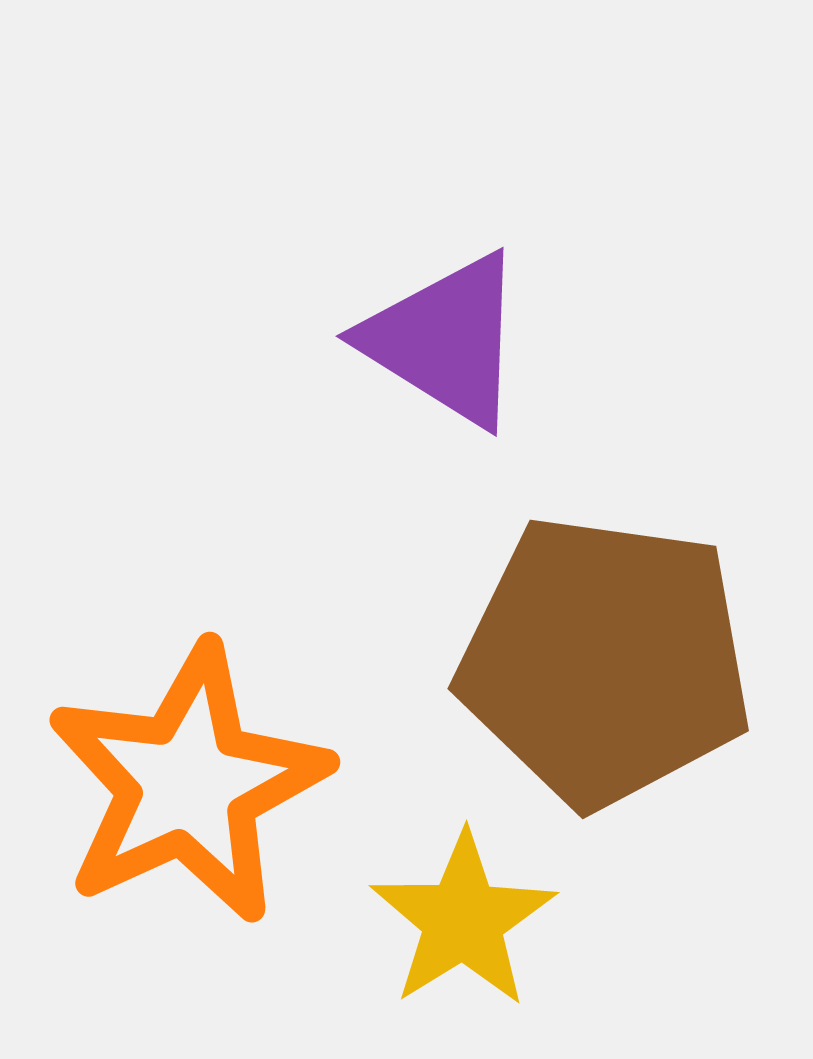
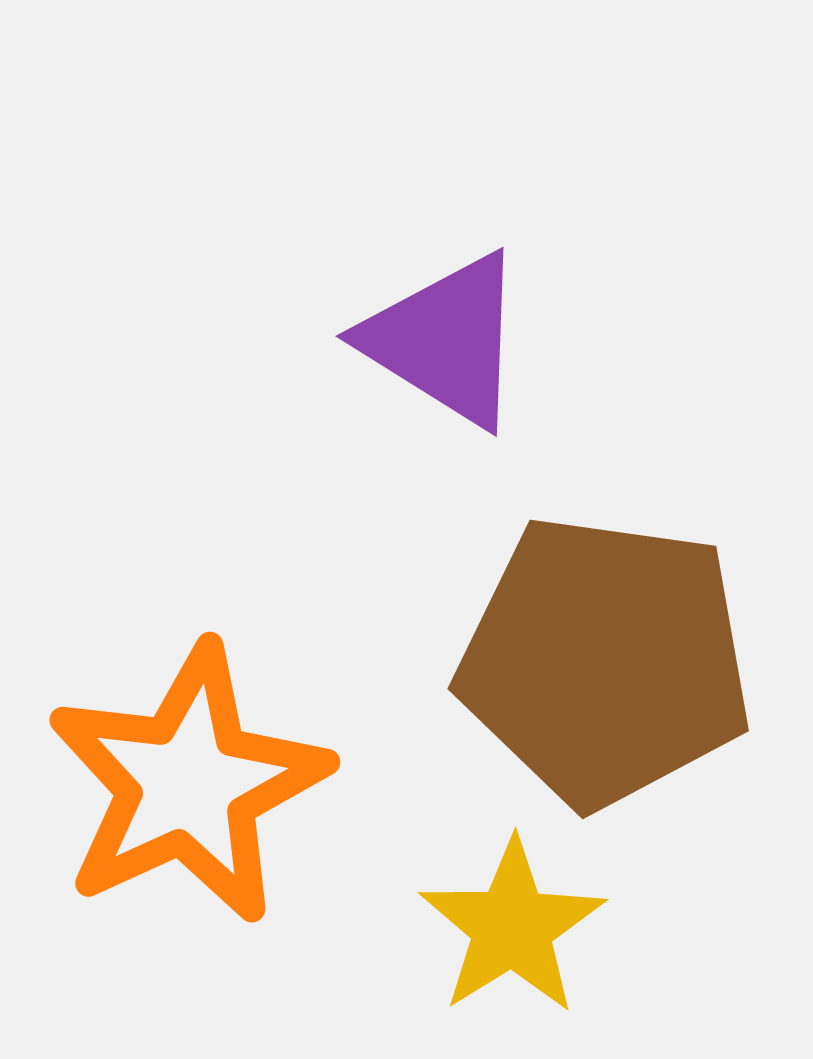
yellow star: moved 49 px right, 7 px down
